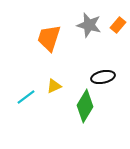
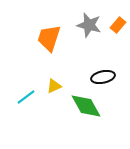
green diamond: moved 1 px right; rotated 60 degrees counterclockwise
